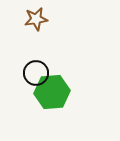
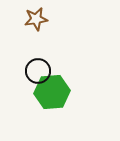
black circle: moved 2 px right, 2 px up
